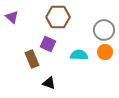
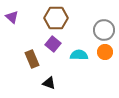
brown hexagon: moved 2 px left, 1 px down
purple square: moved 5 px right; rotated 14 degrees clockwise
